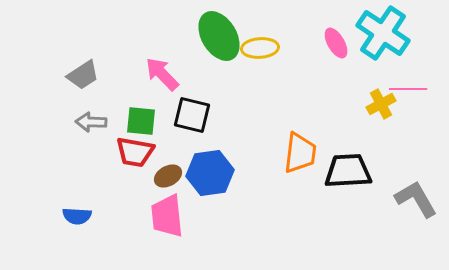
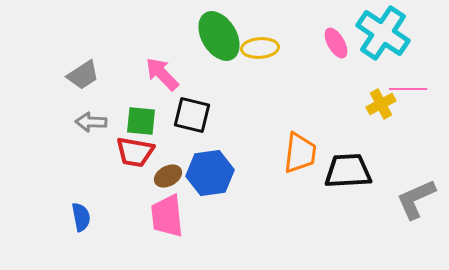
gray L-shape: rotated 84 degrees counterclockwise
blue semicircle: moved 4 px right, 1 px down; rotated 104 degrees counterclockwise
